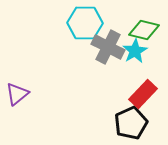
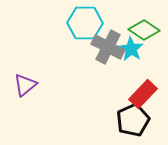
green diamond: rotated 20 degrees clockwise
cyan star: moved 4 px left, 2 px up; rotated 10 degrees counterclockwise
purple triangle: moved 8 px right, 9 px up
black pentagon: moved 2 px right, 3 px up
